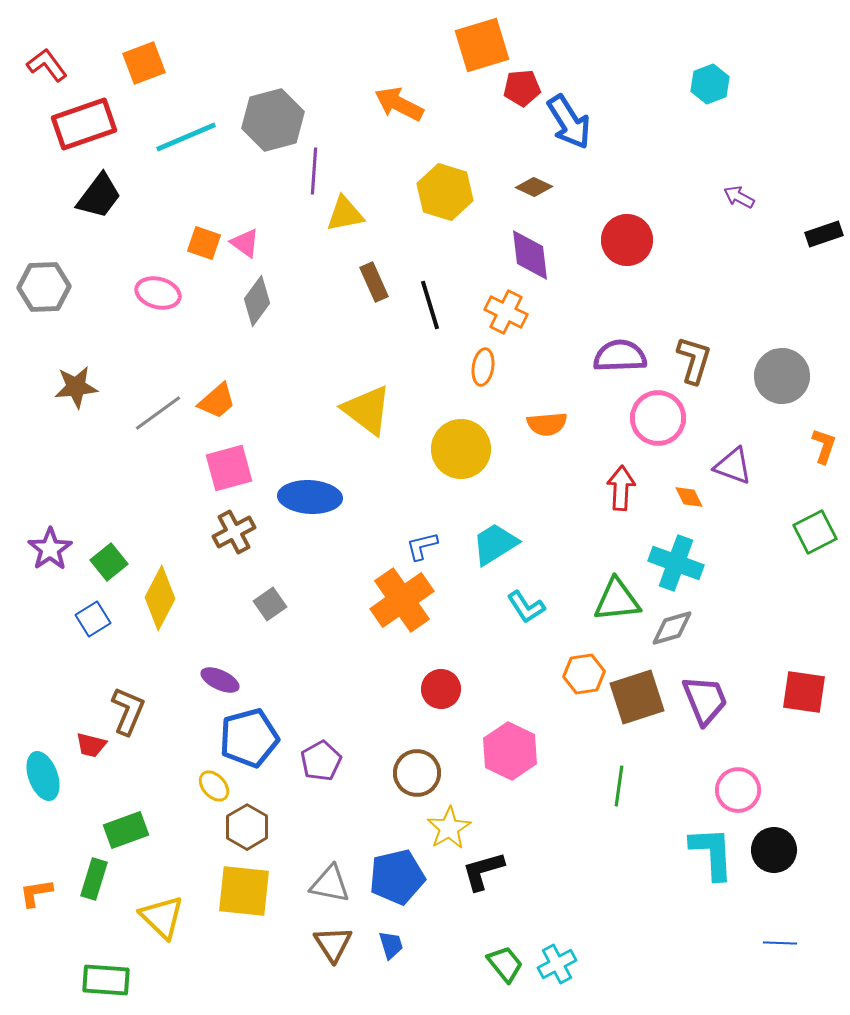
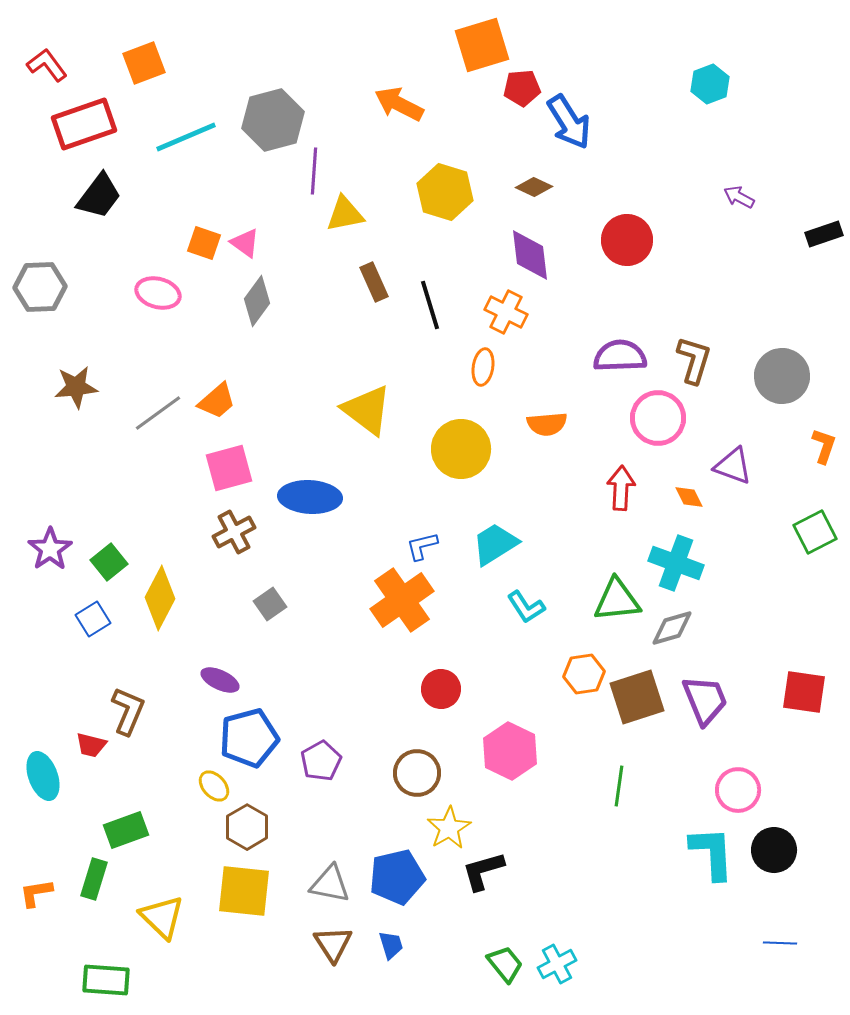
gray hexagon at (44, 287): moved 4 px left
